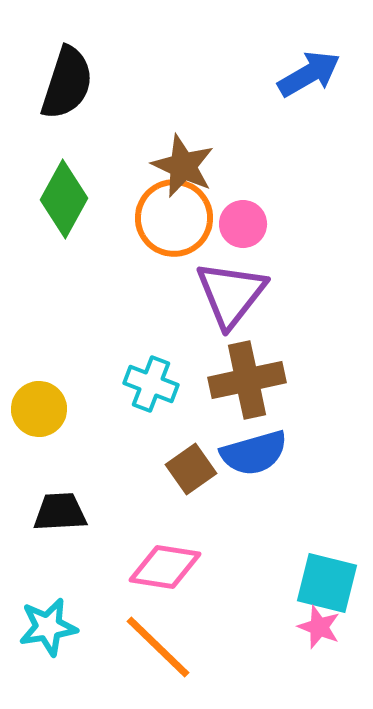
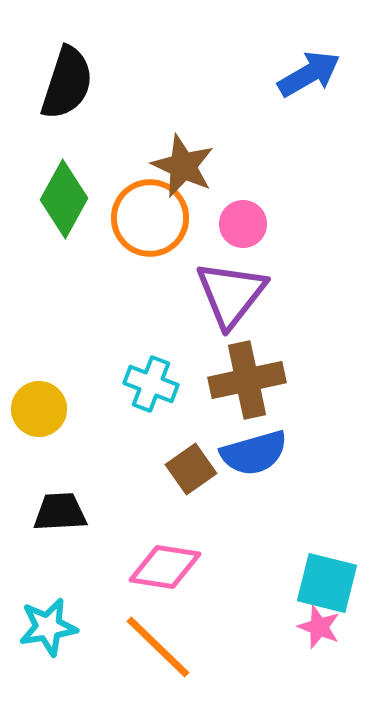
orange circle: moved 24 px left
